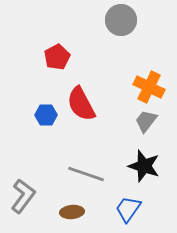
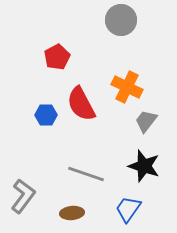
orange cross: moved 22 px left
brown ellipse: moved 1 px down
